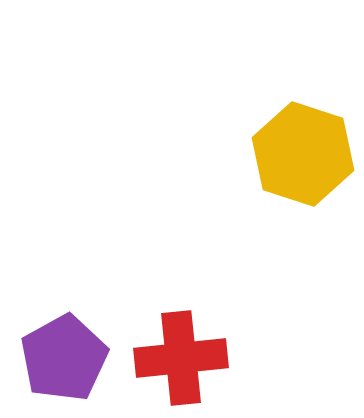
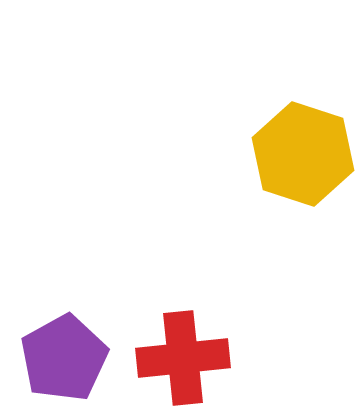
red cross: moved 2 px right
